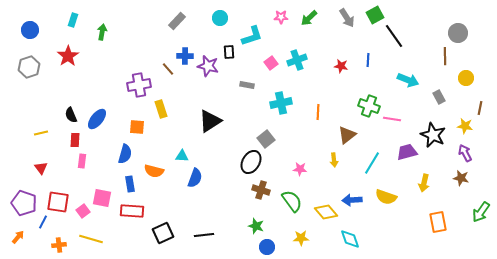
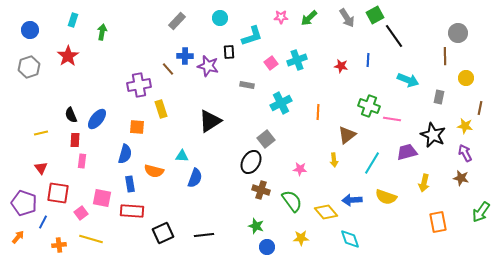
gray rectangle at (439, 97): rotated 40 degrees clockwise
cyan cross at (281, 103): rotated 15 degrees counterclockwise
red square at (58, 202): moved 9 px up
pink square at (83, 211): moved 2 px left, 2 px down
